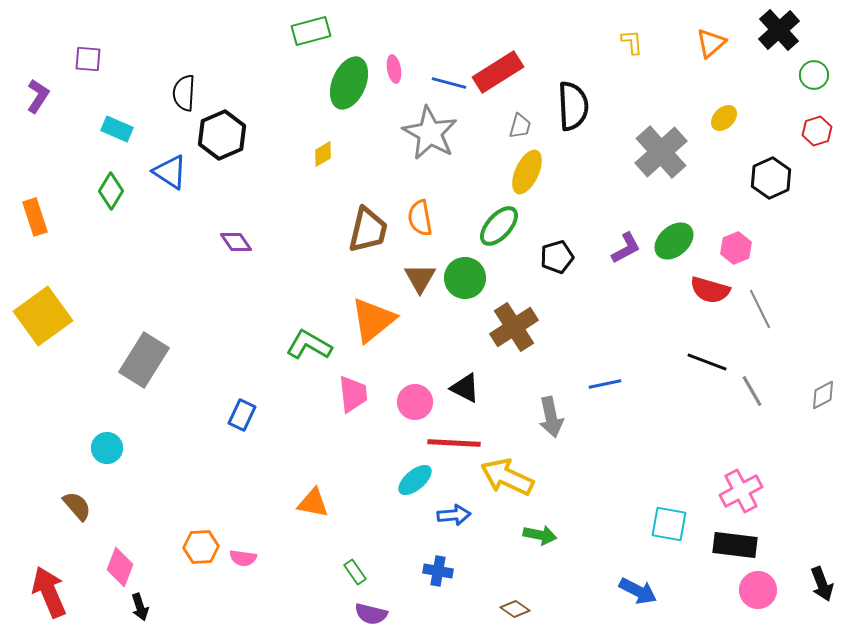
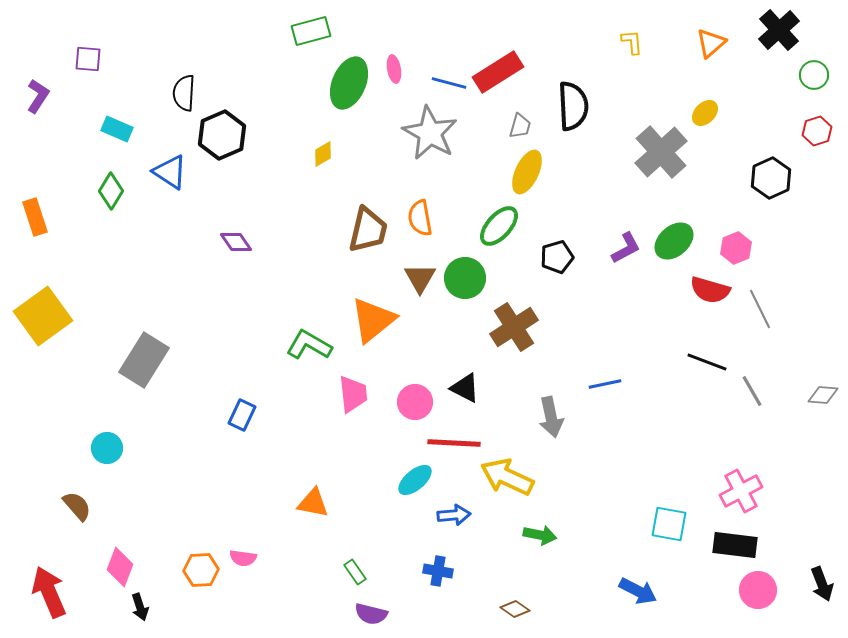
yellow ellipse at (724, 118): moved 19 px left, 5 px up
gray diamond at (823, 395): rotated 32 degrees clockwise
orange hexagon at (201, 547): moved 23 px down
